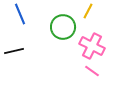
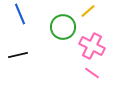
yellow line: rotated 21 degrees clockwise
black line: moved 4 px right, 4 px down
pink line: moved 2 px down
